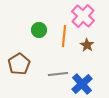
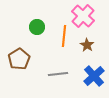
green circle: moved 2 px left, 3 px up
brown pentagon: moved 5 px up
blue cross: moved 12 px right, 8 px up
